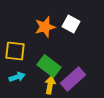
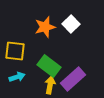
white square: rotated 18 degrees clockwise
